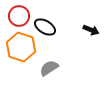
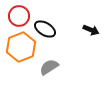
black ellipse: moved 2 px down
orange hexagon: rotated 20 degrees clockwise
gray semicircle: moved 1 px up
